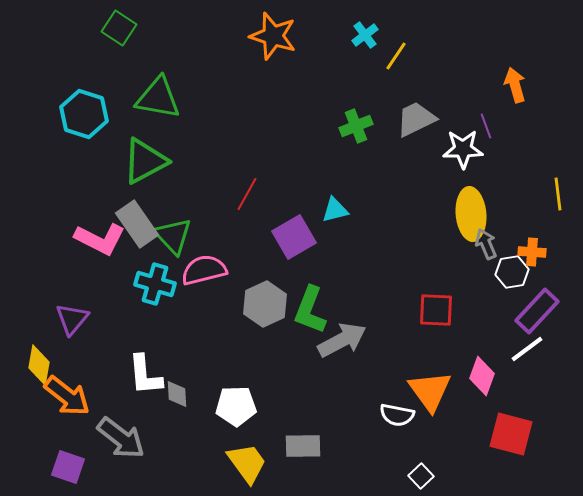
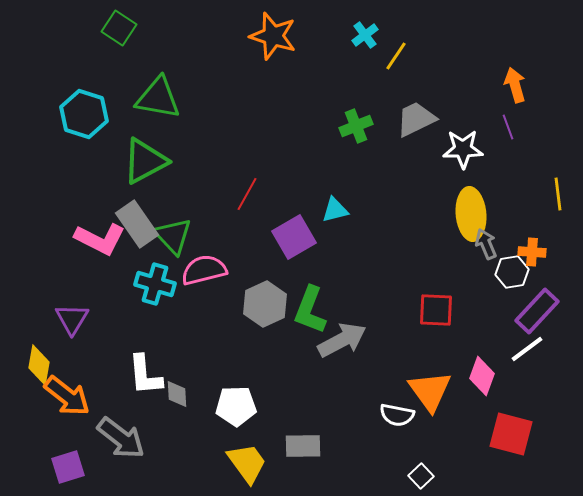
purple line at (486, 126): moved 22 px right, 1 px down
purple triangle at (72, 319): rotated 9 degrees counterclockwise
purple square at (68, 467): rotated 36 degrees counterclockwise
